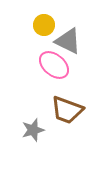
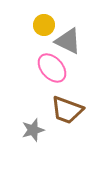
pink ellipse: moved 2 px left, 3 px down; rotated 8 degrees clockwise
